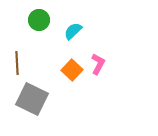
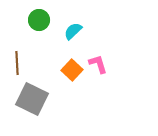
pink L-shape: rotated 45 degrees counterclockwise
